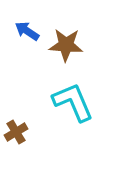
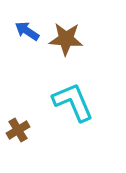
brown star: moved 6 px up
brown cross: moved 2 px right, 2 px up
